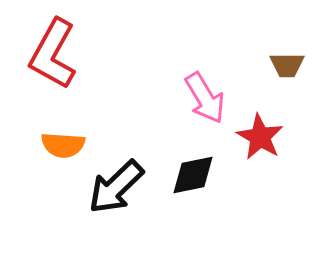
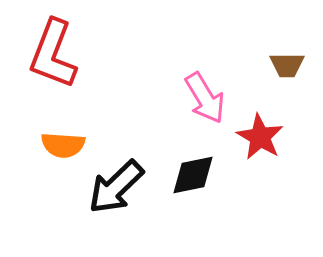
red L-shape: rotated 8 degrees counterclockwise
